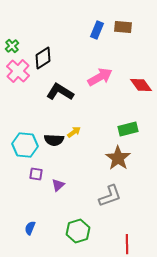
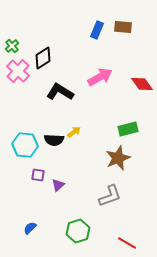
red diamond: moved 1 px right, 1 px up
brown star: rotated 15 degrees clockwise
purple square: moved 2 px right, 1 px down
blue semicircle: rotated 24 degrees clockwise
red line: moved 1 px up; rotated 60 degrees counterclockwise
